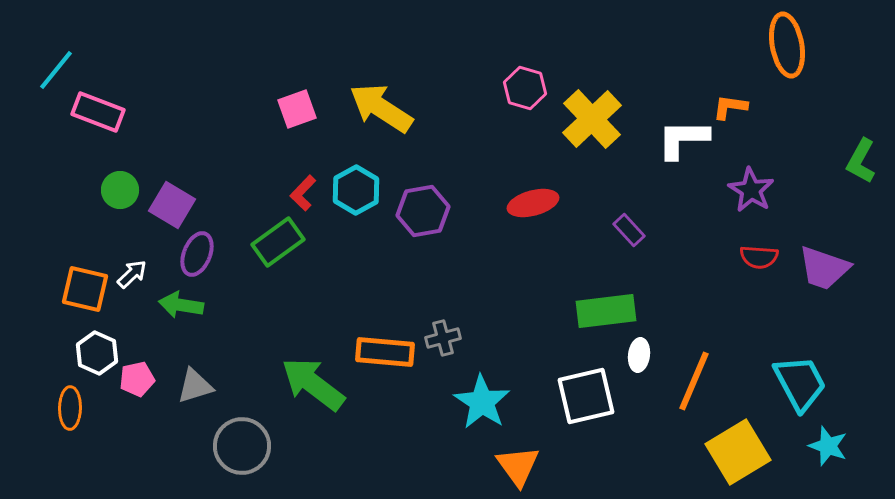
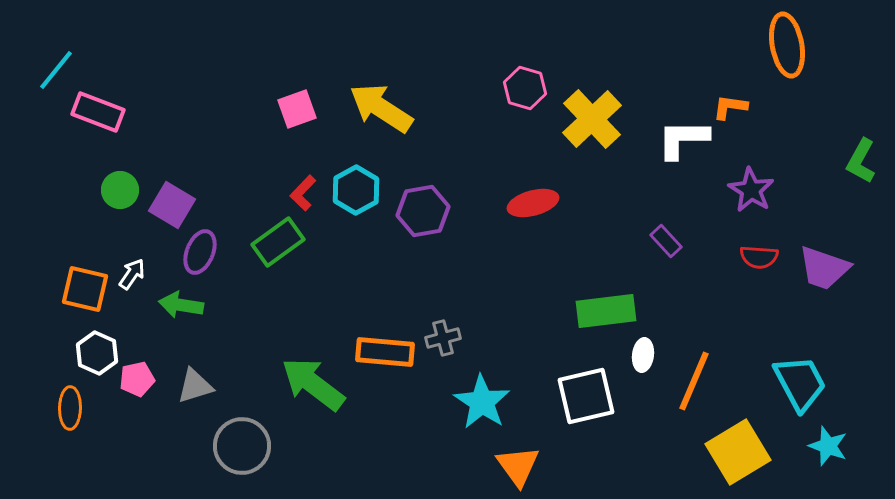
purple rectangle at (629, 230): moved 37 px right, 11 px down
purple ellipse at (197, 254): moved 3 px right, 2 px up
white arrow at (132, 274): rotated 12 degrees counterclockwise
white ellipse at (639, 355): moved 4 px right
